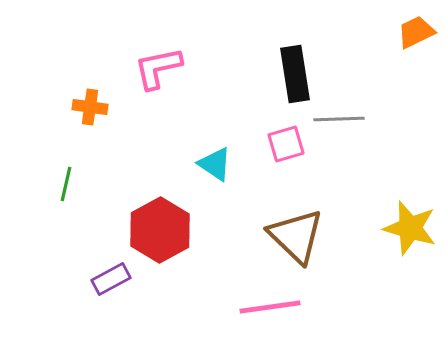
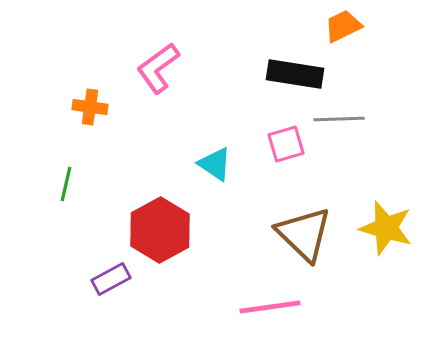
orange trapezoid: moved 73 px left, 6 px up
pink L-shape: rotated 24 degrees counterclockwise
black rectangle: rotated 72 degrees counterclockwise
yellow star: moved 24 px left
brown triangle: moved 8 px right, 2 px up
